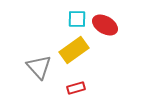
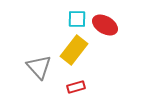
yellow rectangle: rotated 16 degrees counterclockwise
red rectangle: moved 1 px up
